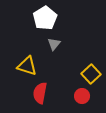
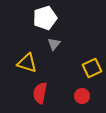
white pentagon: rotated 15 degrees clockwise
yellow triangle: moved 3 px up
yellow square: moved 1 px right, 6 px up; rotated 18 degrees clockwise
